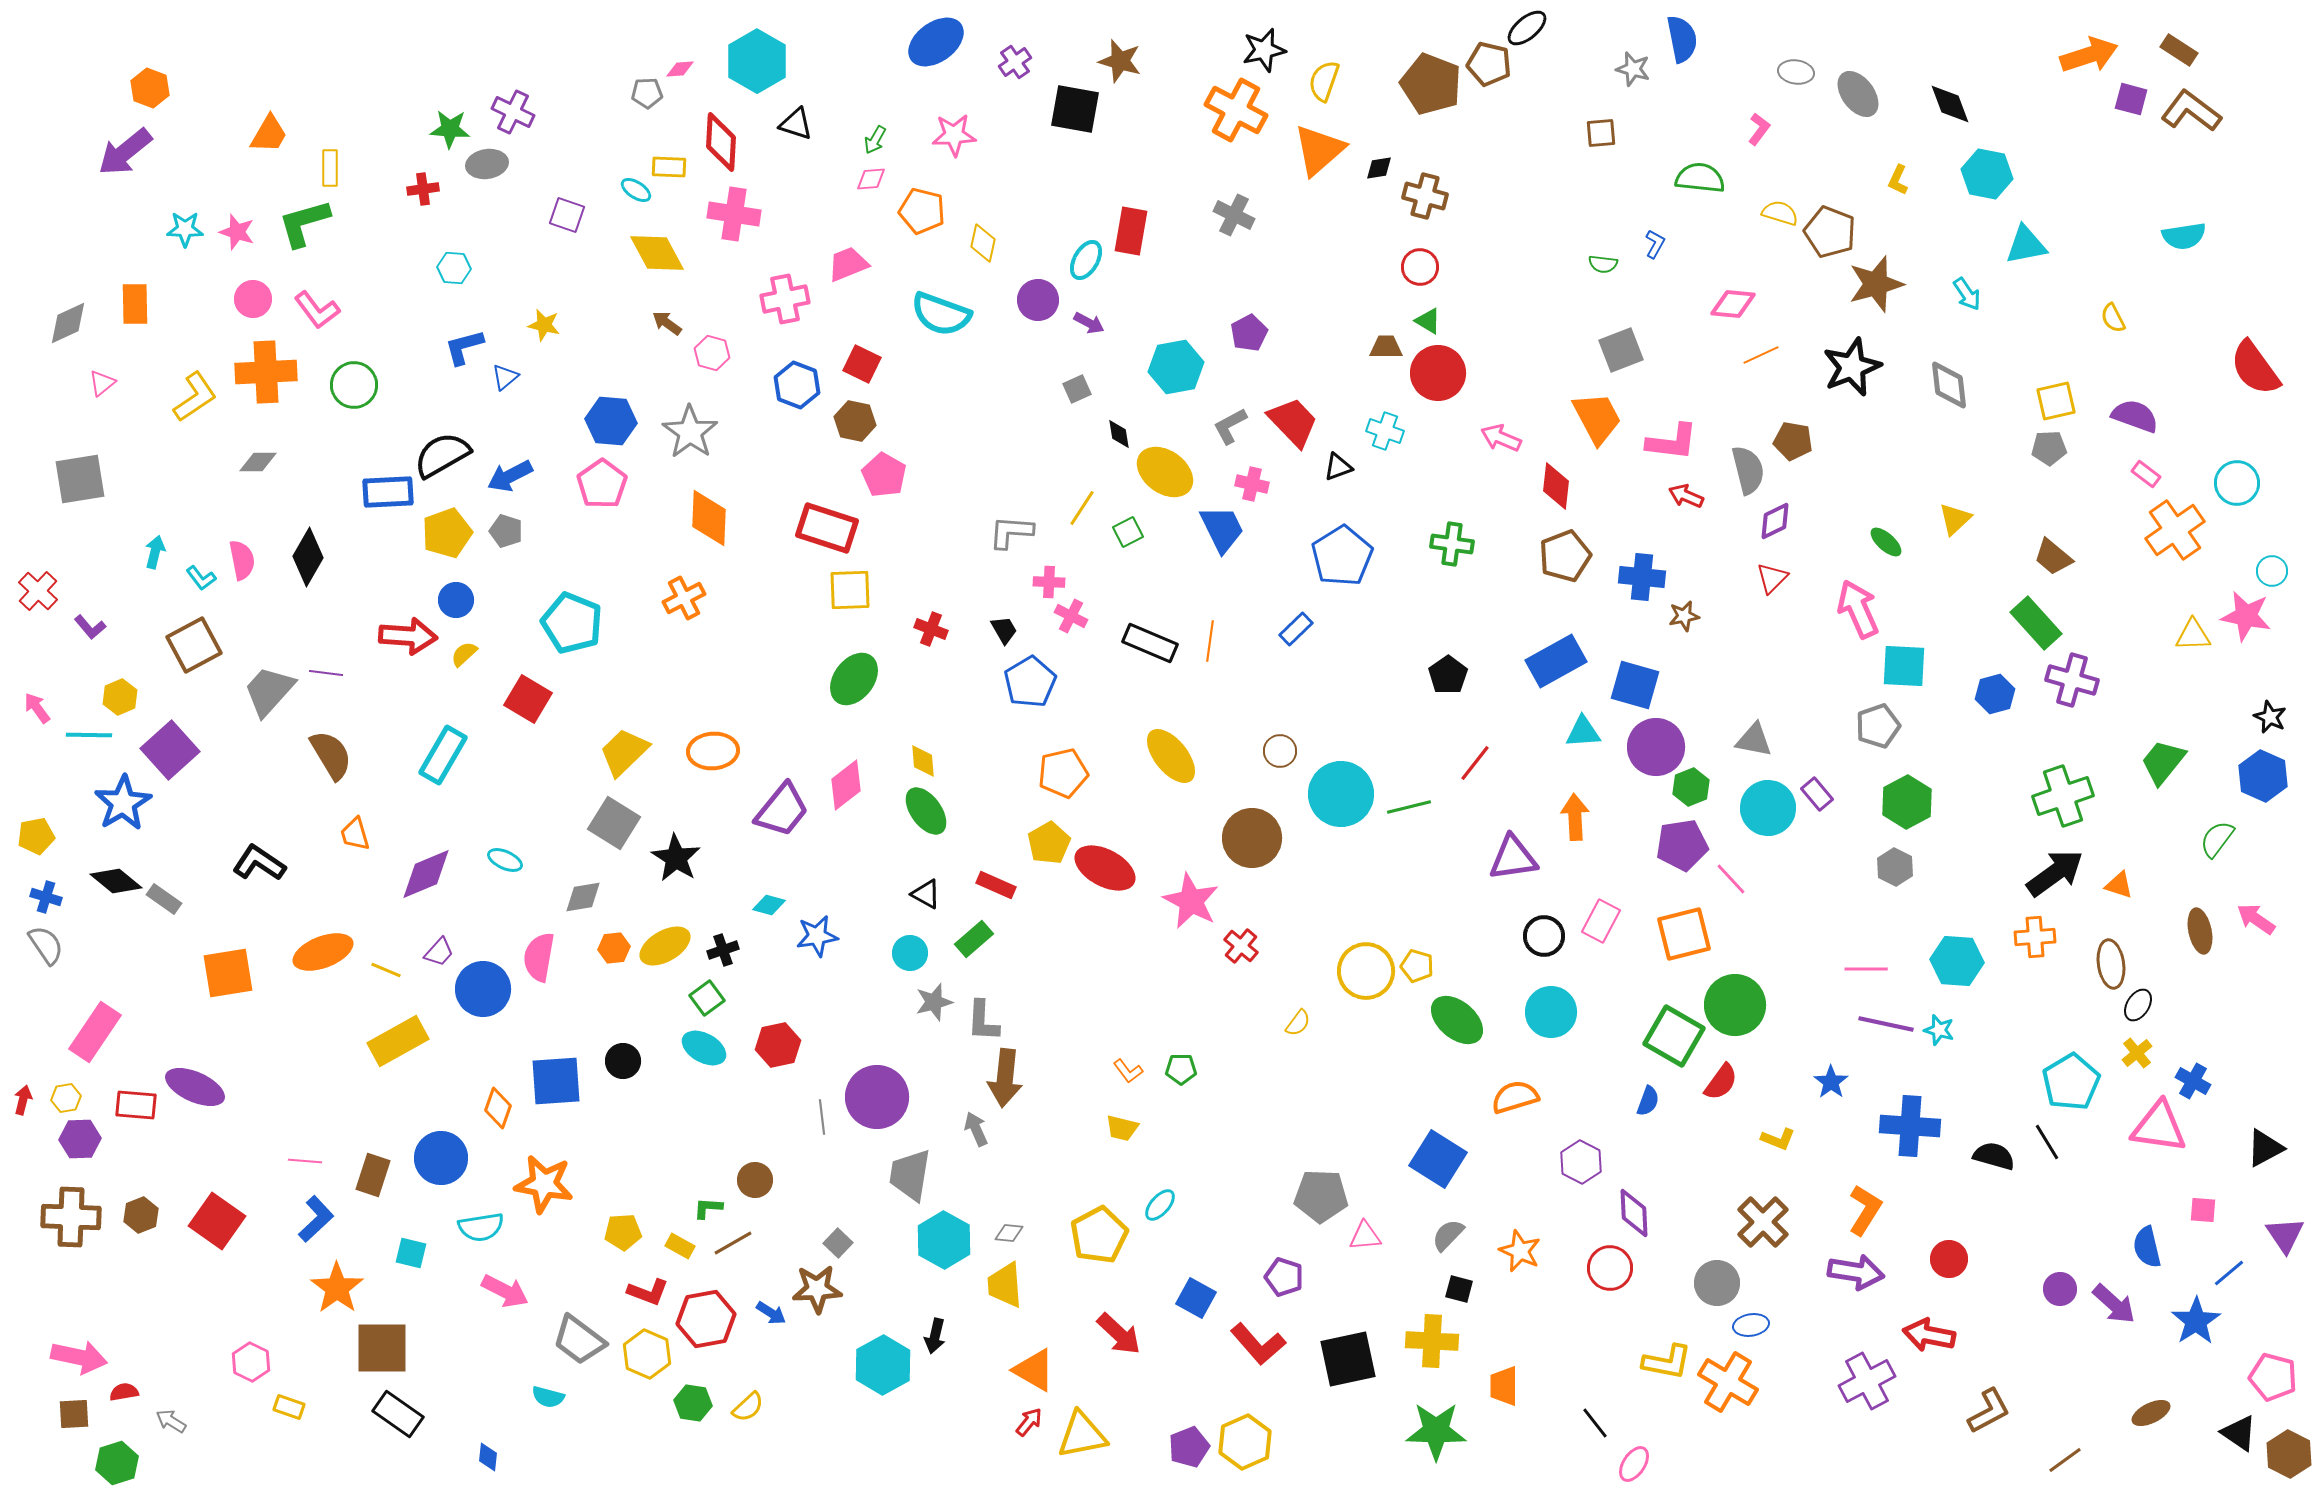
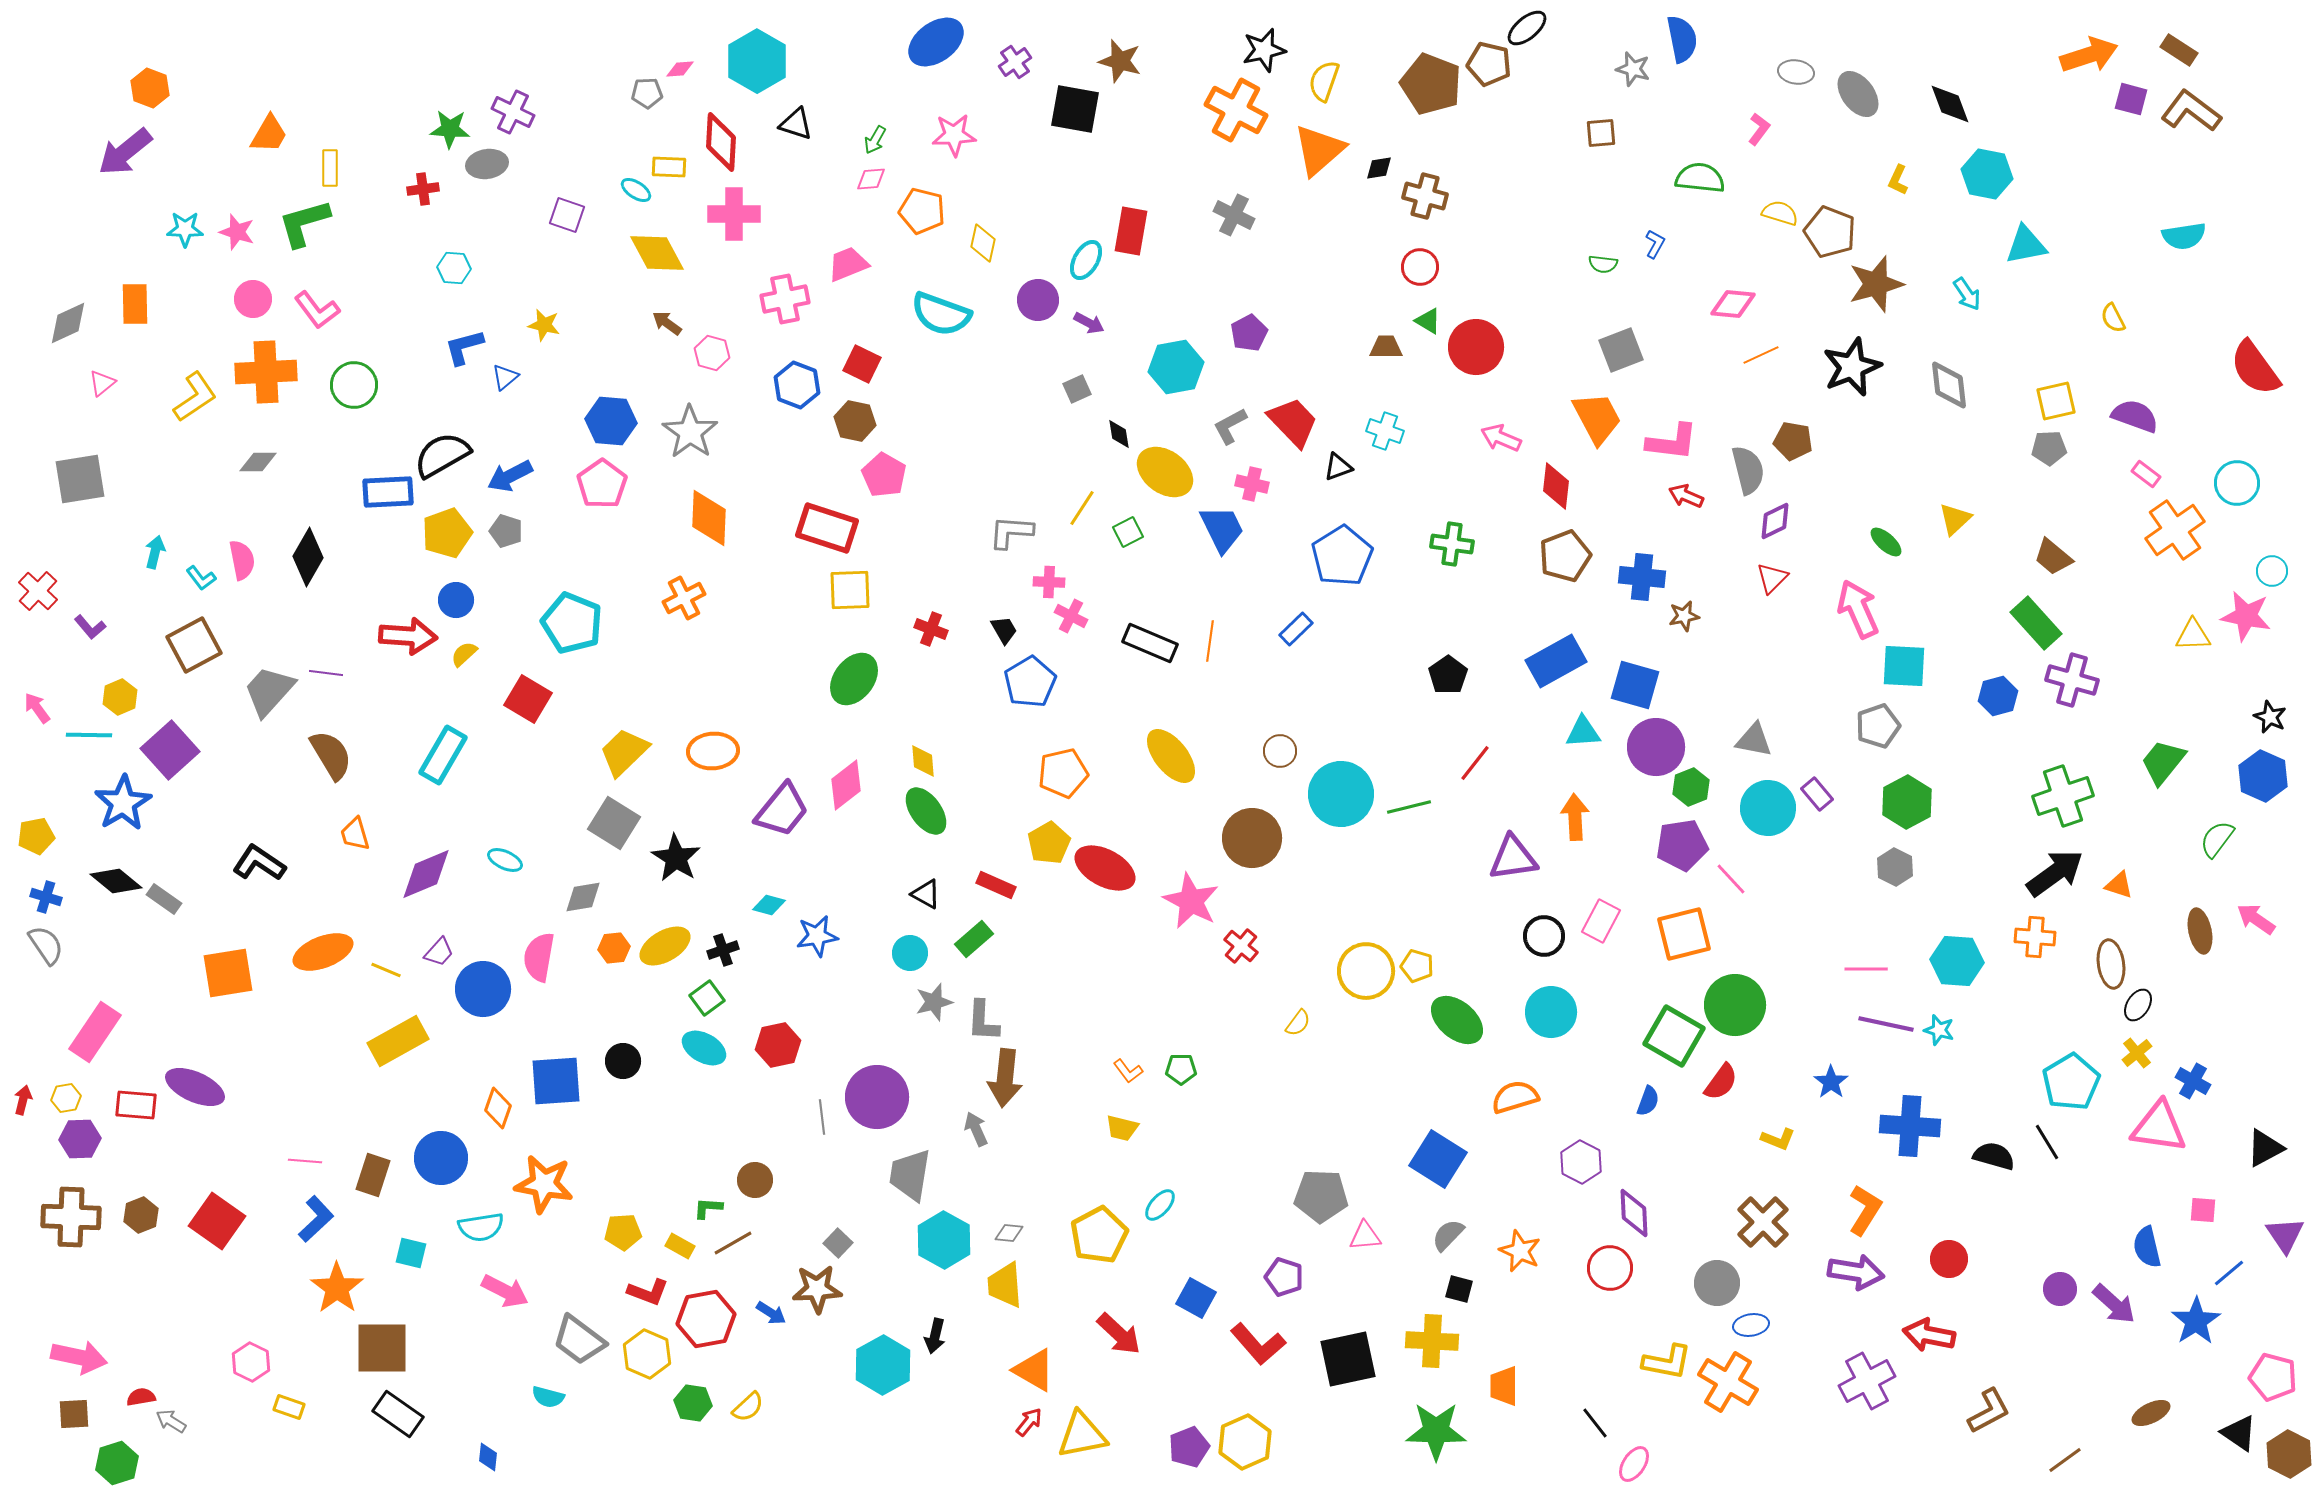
pink cross at (734, 214): rotated 9 degrees counterclockwise
red circle at (1438, 373): moved 38 px right, 26 px up
blue hexagon at (1995, 694): moved 3 px right, 2 px down
orange cross at (2035, 937): rotated 9 degrees clockwise
red semicircle at (124, 1392): moved 17 px right, 5 px down
